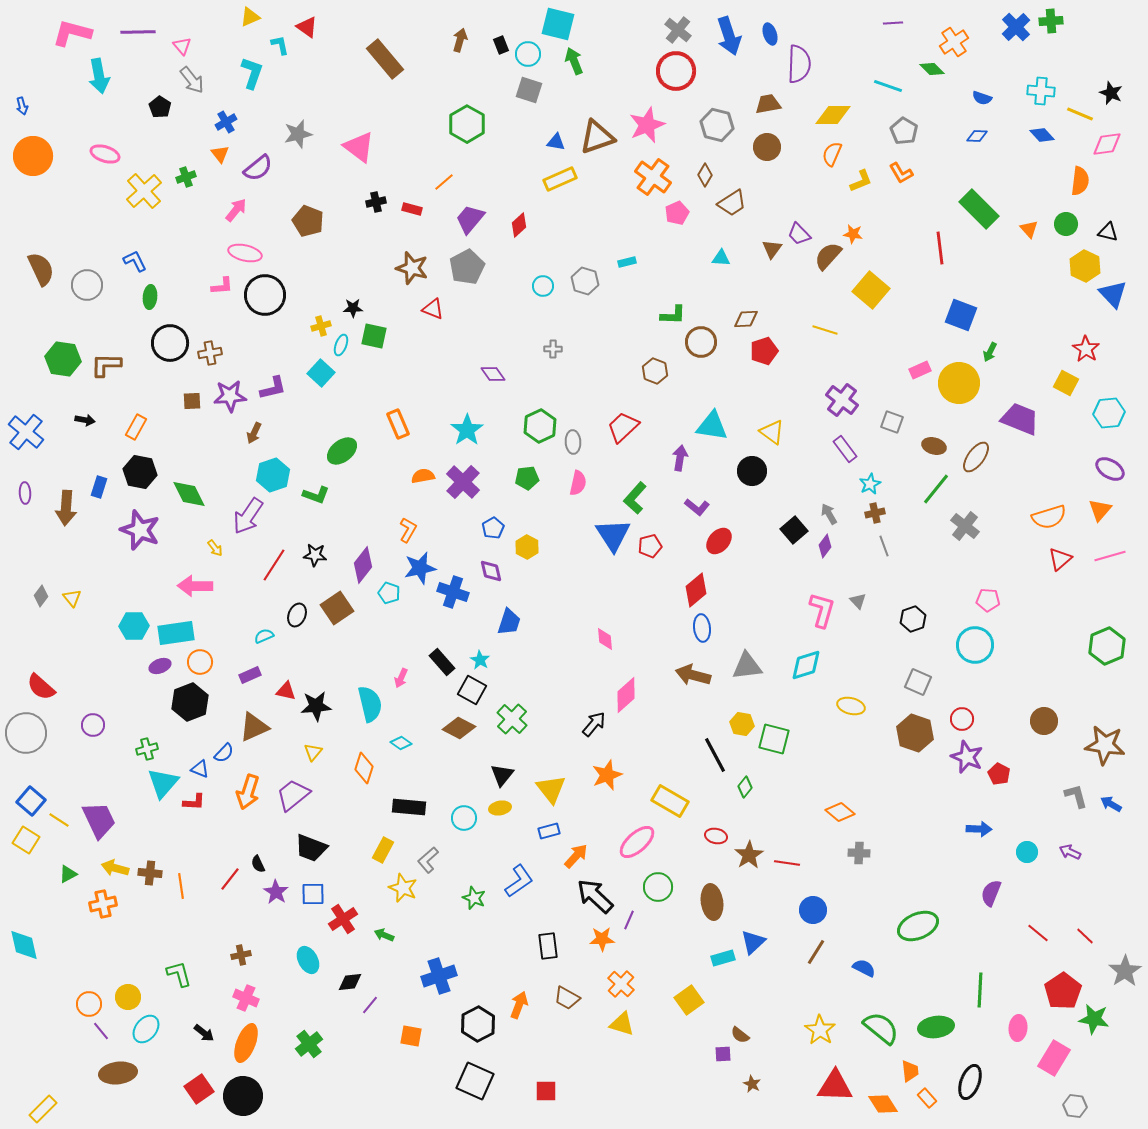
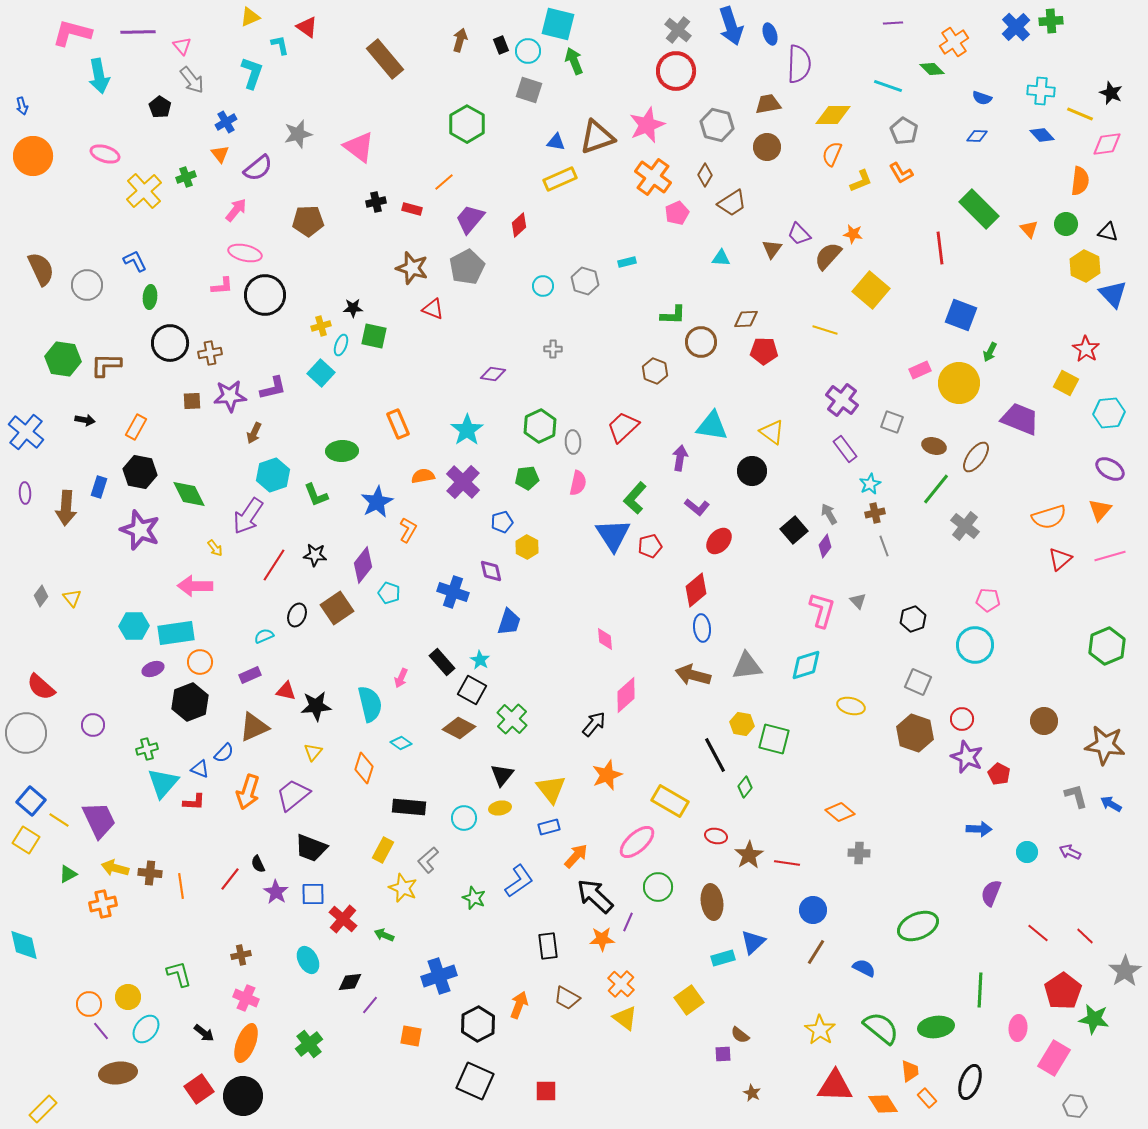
blue arrow at (729, 36): moved 2 px right, 10 px up
cyan circle at (528, 54): moved 3 px up
brown pentagon at (308, 221): rotated 24 degrees counterclockwise
red pentagon at (764, 351): rotated 20 degrees clockwise
purple diamond at (493, 374): rotated 45 degrees counterclockwise
green ellipse at (342, 451): rotated 36 degrees clockwise
green L-shape at (316, 495): rotated 48 degrees clockwise
blue pentagon at (493, 528): moved 9 px right, 6 px up; rotated 15 degrees clockwise
blue star at (420, 568): moved 43 px left, 66 px up; rotated 16 degrees counterclockwise
purple ellipse at (160, 666): moved 7 px left, 3 px down
blue rectangle at (549, 831): moved 4 px up
red cross at (343, 919): rotated 16 degrees counterclockwise
purple line at (629, 920): moved 1 px left, 2 px down
yellow triangle at (622, 1024): moved 3 px right, 6 px up; rotated 20 degrees clockwise
brown star at (752, 1084): moved 9 px down
